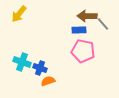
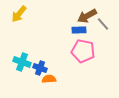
brown arrow: rotated 30 degrees counterclockwise
orange semicircle: moved 1 px right, 2 px up; rotated 16 degrees clockwise
